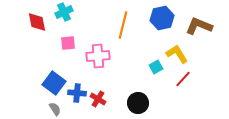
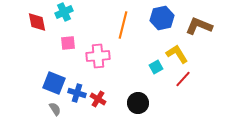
blue square: rotated 15 degrees counterclockwise
blue cross: rotated 12 degrees clockwise
